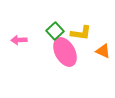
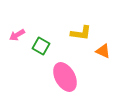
green square: moved 14 px left, 15 px down; rotated 18 degrees counterclockwise
pink arrow: moved 2 px left, 5 px up; rotated 28 degrees counterclockwise
pink ellipse: moved 25 px down
